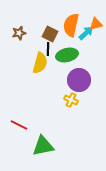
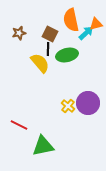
orange semicircle: moved 5 px up; rotated 25 degrees counterclockwise
yellow semicircle: rotated 55 degrees counterclockwise
purple circle: moved 9 px right, 23 px down
yellow cross: moved 3 px left, 6 px down; rotated 16 degrees clockwise
